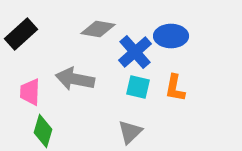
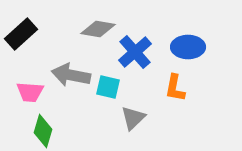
blue ellipse: moved 17 px right, 11 px down
gray arrow: moved 4 px left, 4 px up
cyan square: moved 30 px left
pink trapezoid: rotated 88 degrees counterclockwise
gray triangle: moved 3 px right, 14 px up
